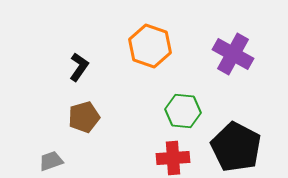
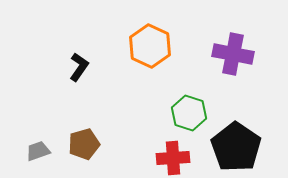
orange hexagon: rotated 6 degrees clockwise
purple cross: rotated 18 degrees counterclockwise
green hexagon: moved 6 px right, 2 px down; rotated 12 degrees clockwise
brown pentagon: moved 27 px down
black pentagon: rotated 6 degrees clockwise
gray trapezoid: moved 13 px left, 10 px up
